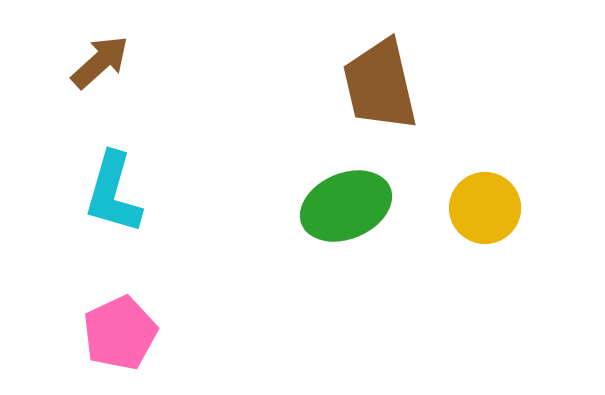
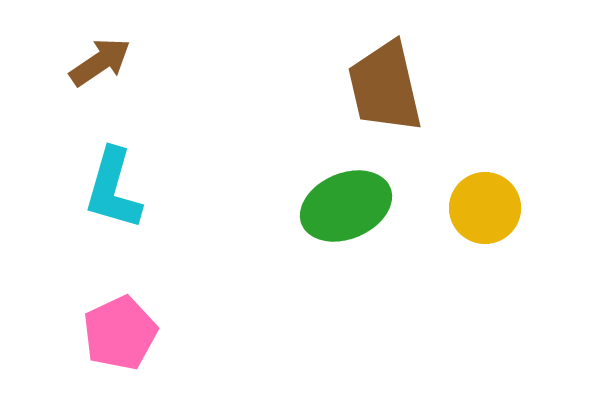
brown arrow: rotated 8 degrees clockwise
brown trapezoid: moved 5 px right, 2 px down
cyan L-shape: moved 4 px up
